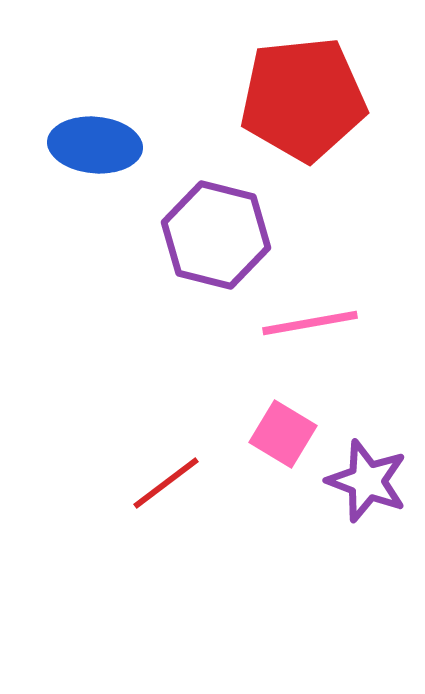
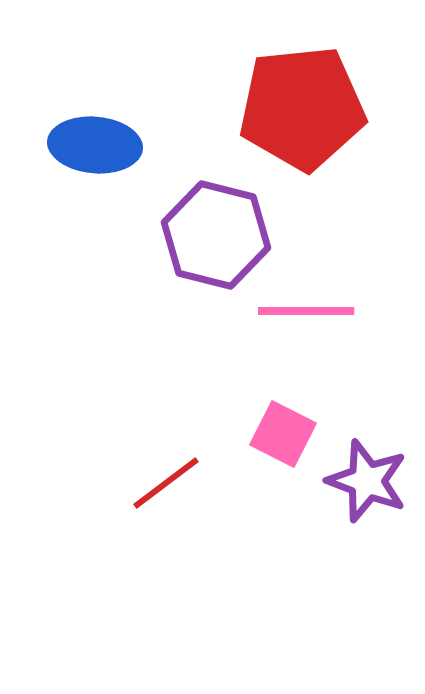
red pentagon: moved 1 px left, 9 px down
pink line: moved 4 px left, 12 px up; rotated 10 degrees clockwise
pink square: rotated 4 degrees counterclockwise
